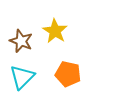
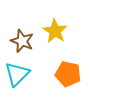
brown star: moved 1 px right
cyan triangle: moved 5 px left, 3 px up
